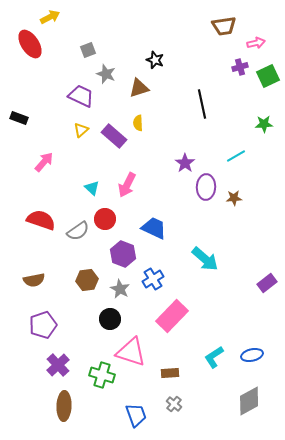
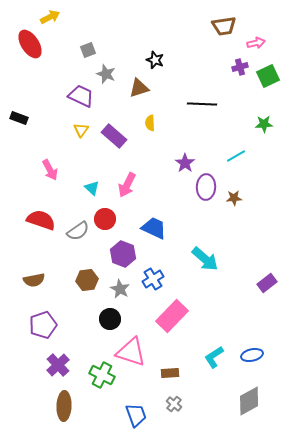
black line at (202, 104): rotated 76 degrees counterclockwise
yellow semicircle at (138, 123): moved 12 px right
yellow triangle at (81, 130): rotated 14 degrees counterclockwise
pink arrow at (44, 162): moved 6 px right, 8 px down; rotated 110 degrees clockwise
green cross at (102, 375): rotated 10 degrees clockwise
